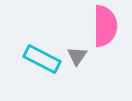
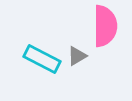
gray triangle: rotated 25 degrees clockwise
